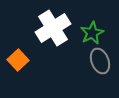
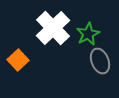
white cross: rotated 12 degrees counterclockwise
green star: moved 4 px left, 1 px down
